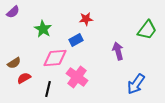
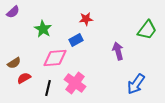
pink cross: moved 2 px left, 6 px down
black line: moved 1 px up
